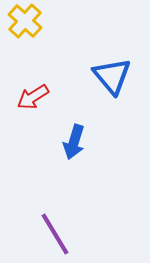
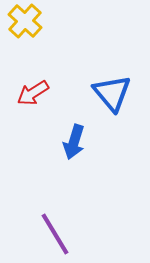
blue triangle: moved 17 px down
red arrow: moved 4 px up
